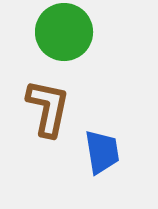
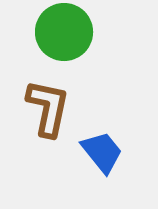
blue trapezoid: rotated 30 degrees counterclockwise
